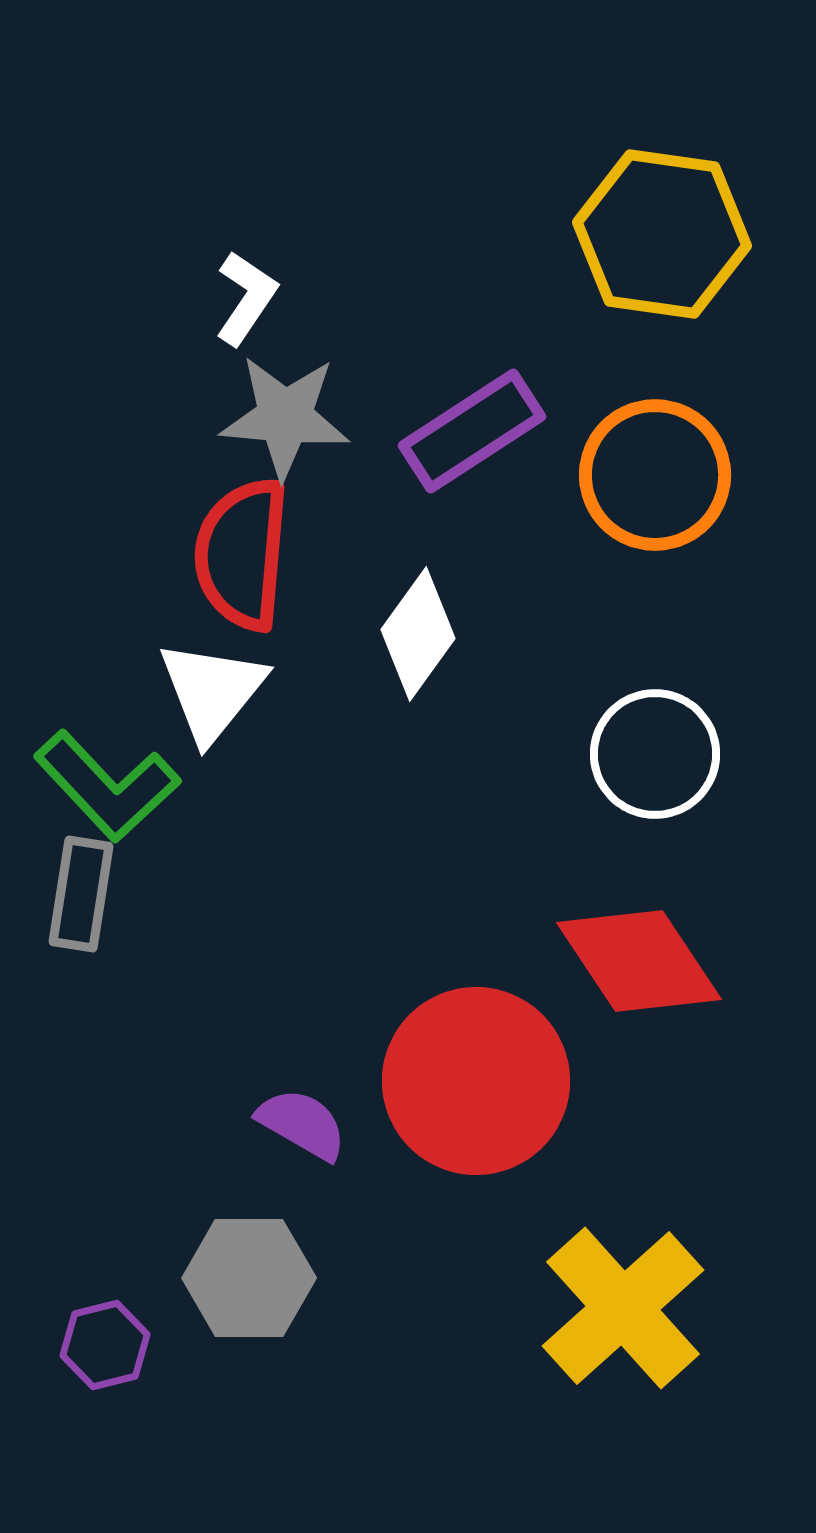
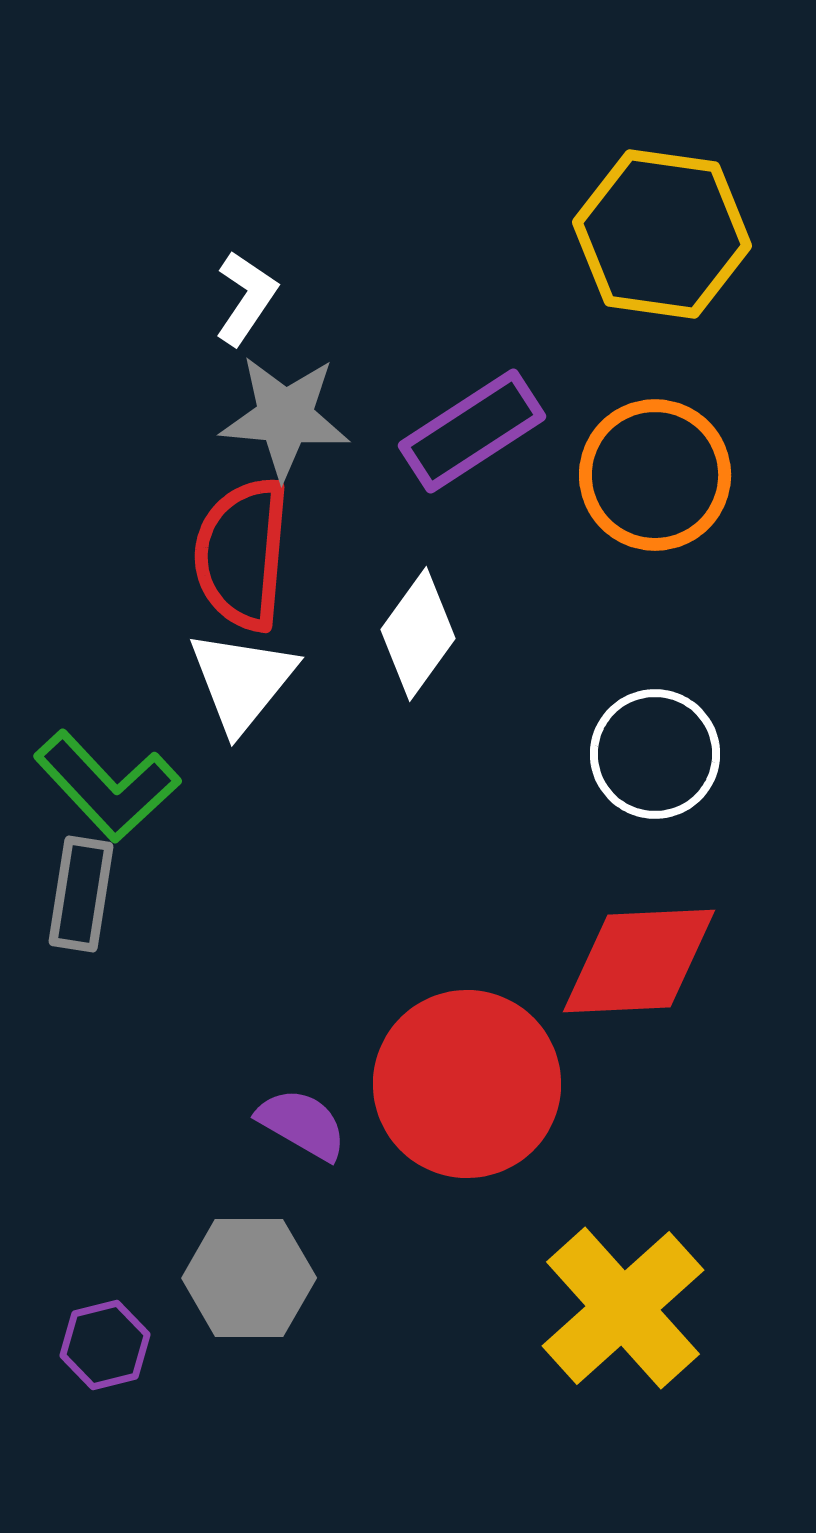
white triangle: moved 30 px right, 10 px up
red diamond: rotated 59 degrees counterclockwise
red circle: moved 9 px left, 3 px down
